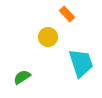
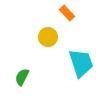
orange rectangle: moved 1 px up
green semicircle: rotated 30 degrees counterclockwise
